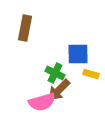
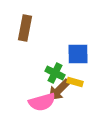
yellow rectangle: moved 16 px left, 8 px down
